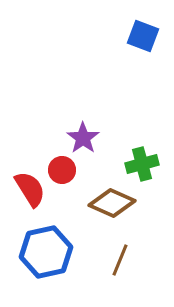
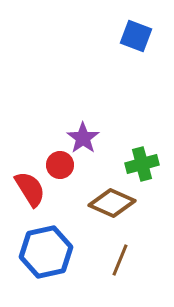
blue square: moved 7 px left
red circle: moved 2 px left, 5 px up
